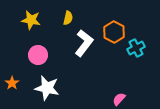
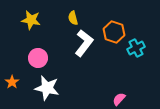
yellow semicircle: moved 5 px right; rotated 152 degrees clockwise
orange hexagon: rotated 10 degrees counterclockwise
pink circle: moved 3 px down
orange star: moved 1 px up
